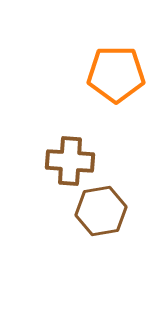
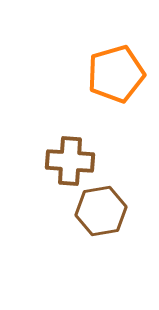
orange pentagon: rotated 16 degrees counterclockwise
